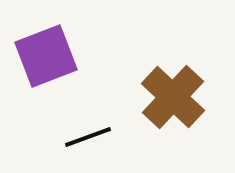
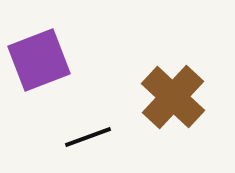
purple square: moved 7 px left, 4 px down
